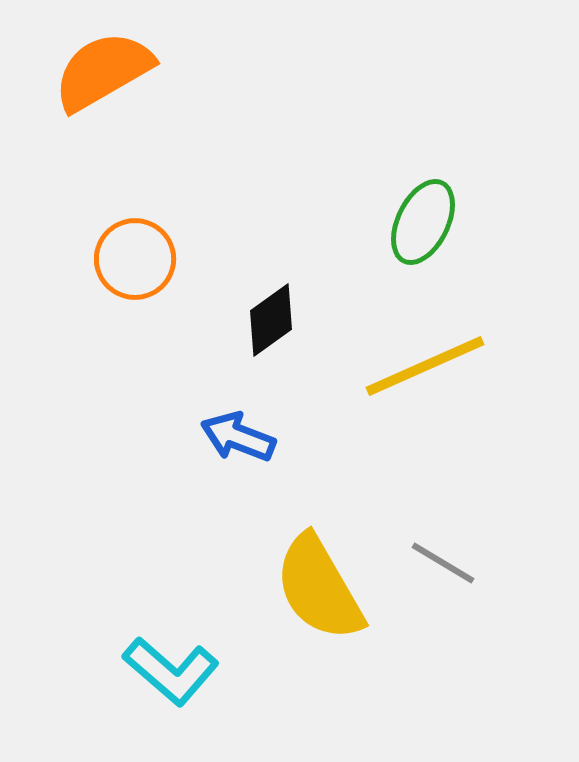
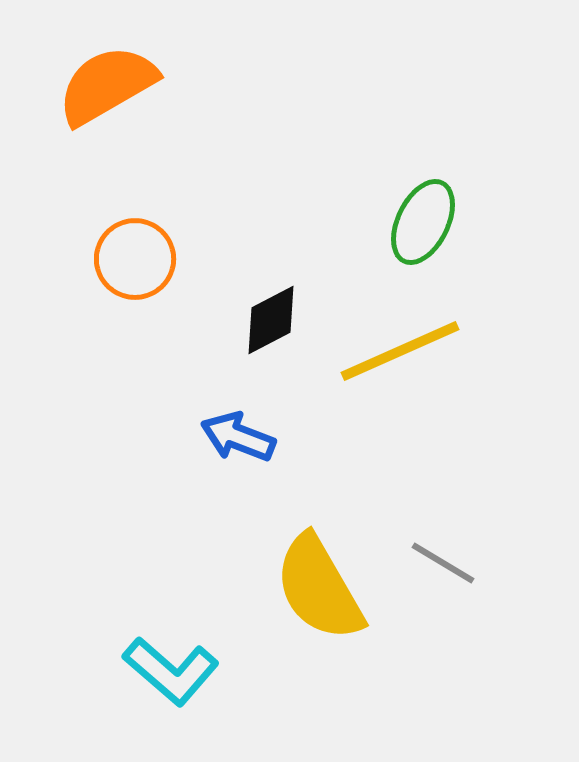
orange semicircle: moved 4 px right, 14 px down
black diamond: rotated 8 degrees clockwise
yellow line: moved 25 px left, 15 px up
